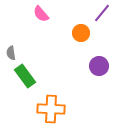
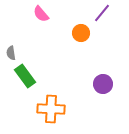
purple circle: moved 4 px right, 18 px down
